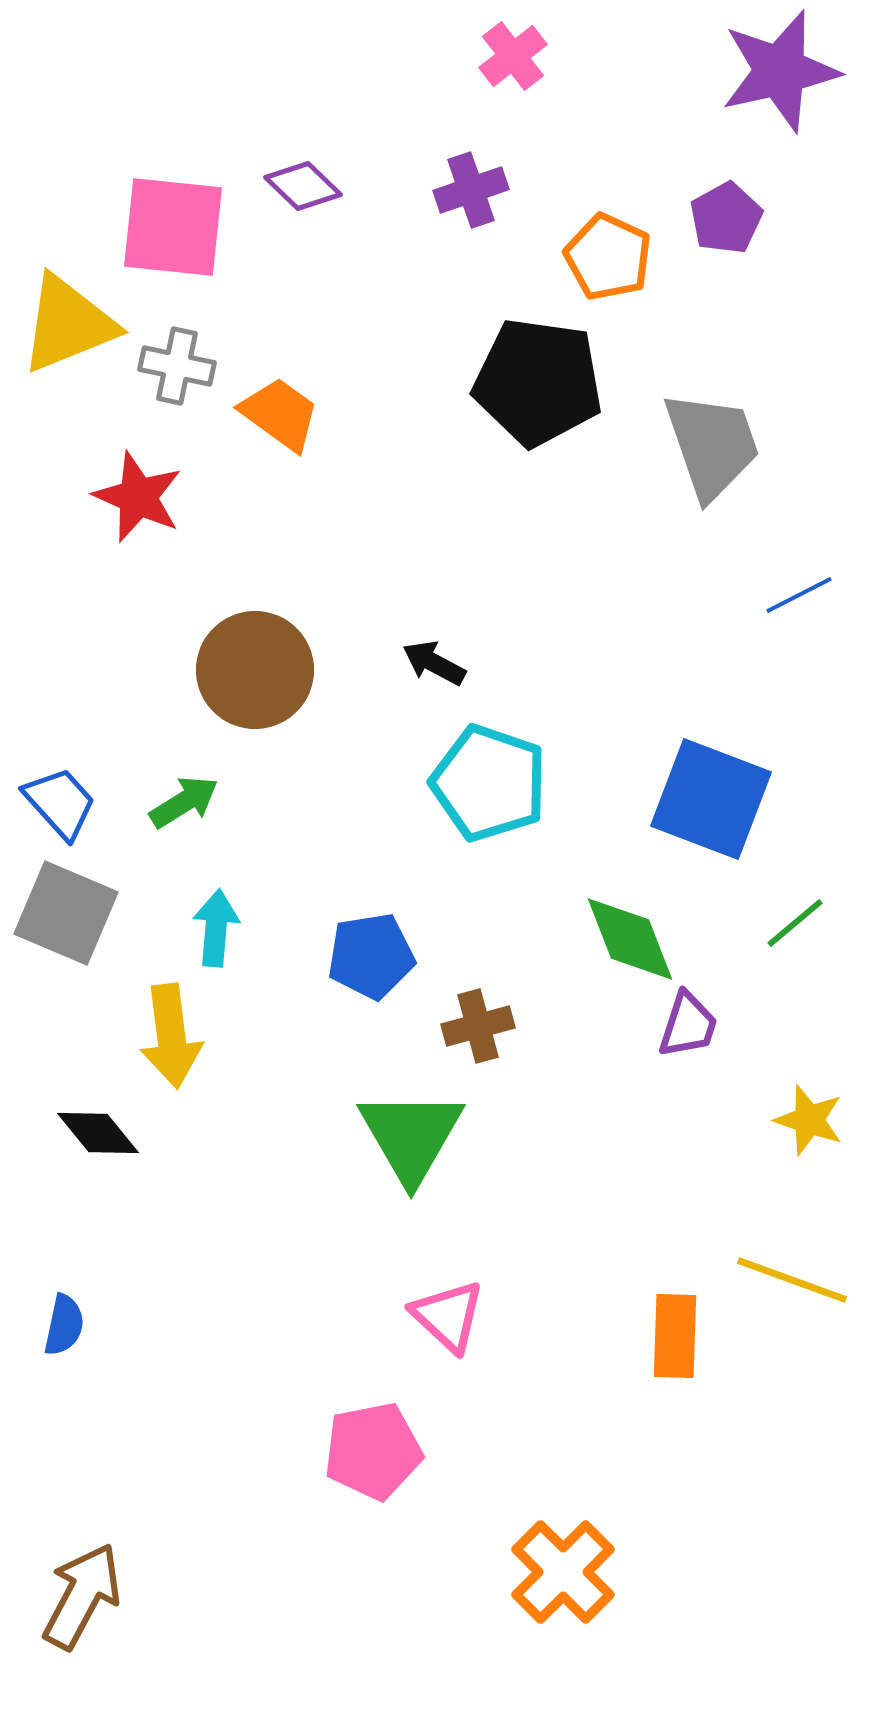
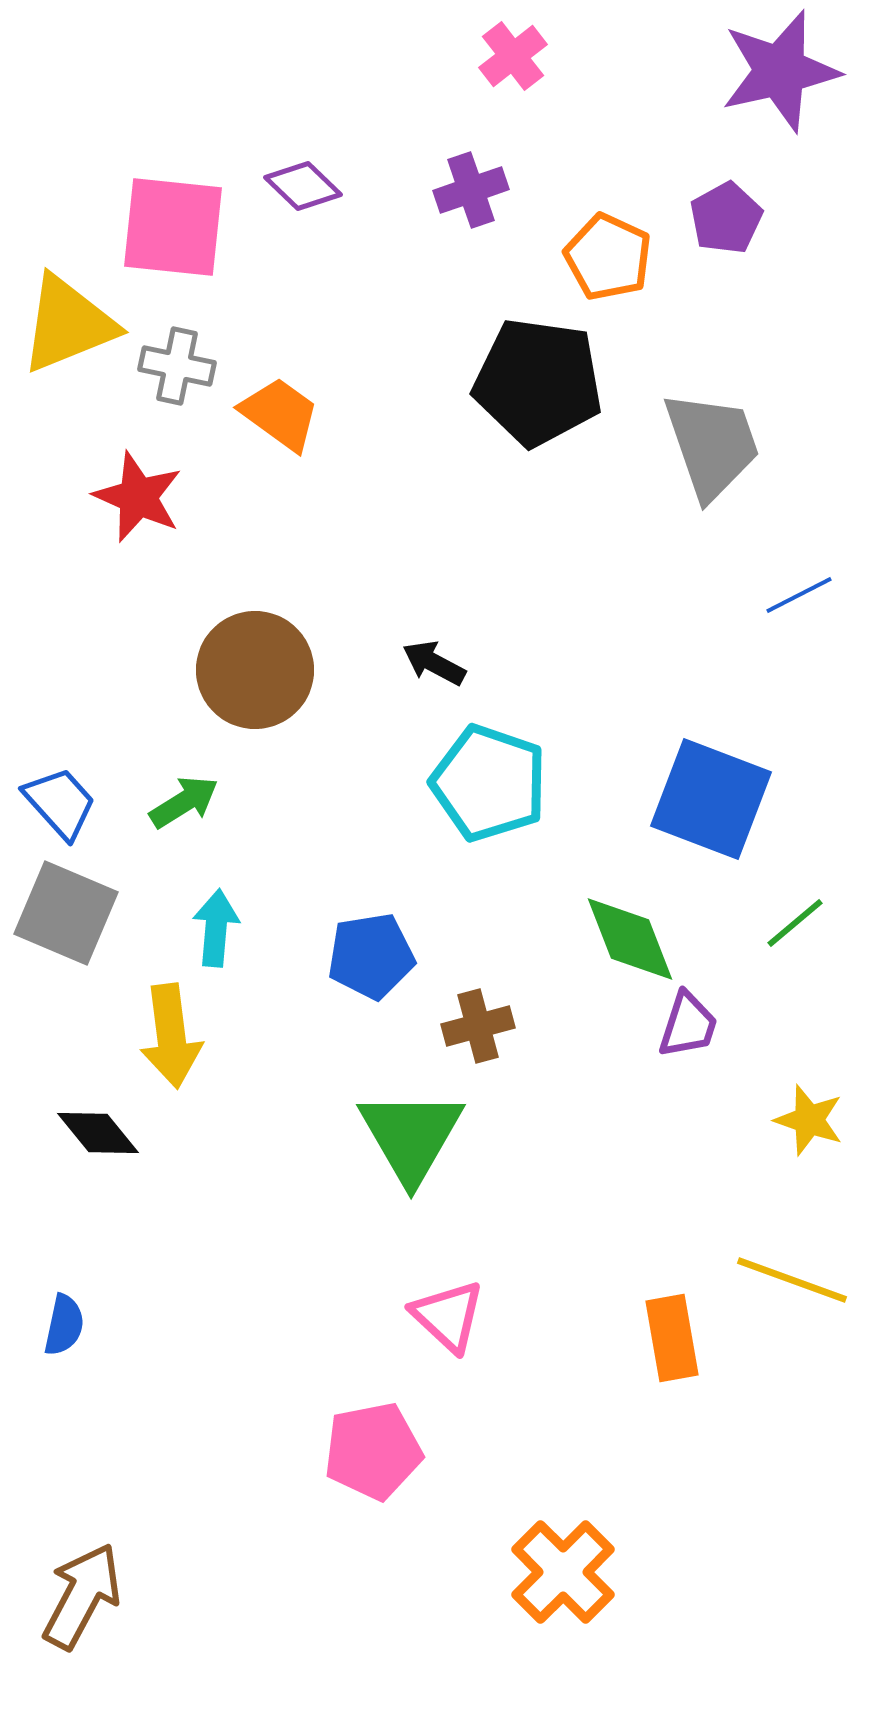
orange rectangle: moved 3 px left, 2 px down; rotated 12 degrees counterclockwise
